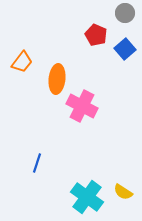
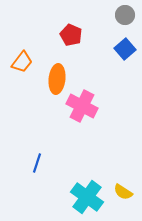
gray circle: moved 2 px down
red pentagon: moved 25 px left
